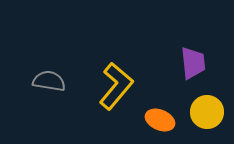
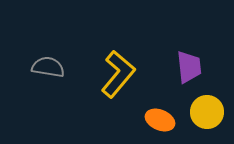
purple trapezoid: moved 4 px left, 4 px down
gray semicircle: moved 1 px left, 14 px up
yellow L-shape: moved 2 px right, 12 px up
